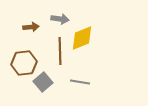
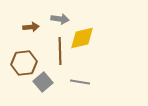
yellow diamond: rotated 8 degrees clockwise
